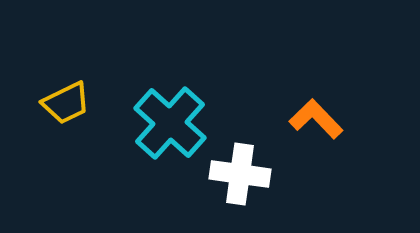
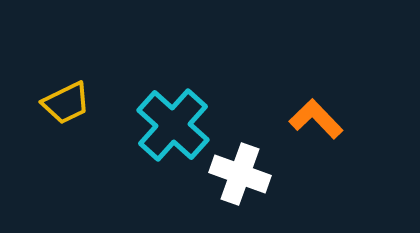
cyan cross: moved 3 px right, 2 px down
white cross: rotated 12 degrees clockwise
